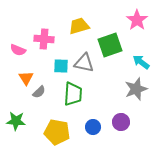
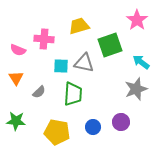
orange triangle: moved 10 px left
